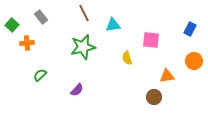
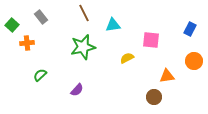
yellow semicircle: rotated 80 degrees clockwise
